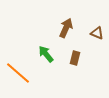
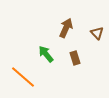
brown triangle: rotated 24 degrees clockwise
brown rectangle: rotated 32 degrees counterclockwise
orange line: moved 5 px right, 4 px down
